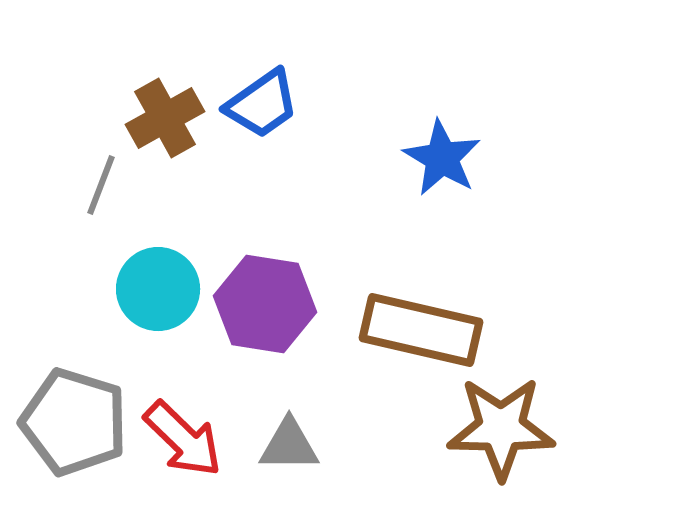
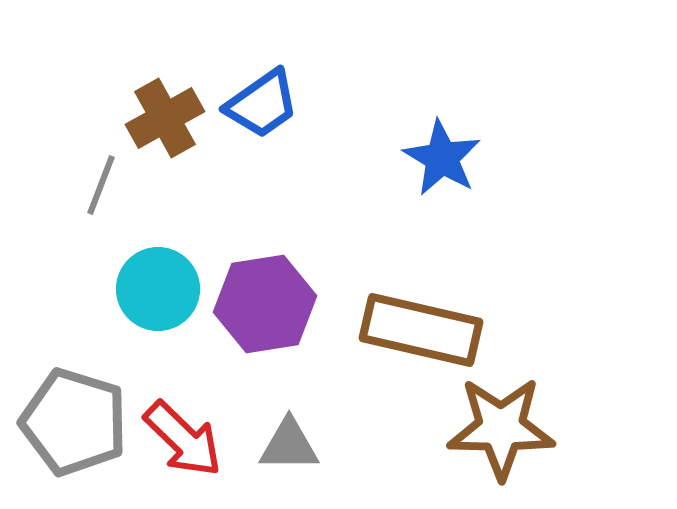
purple hexagon: rotated 18 degrees counterclockwise
